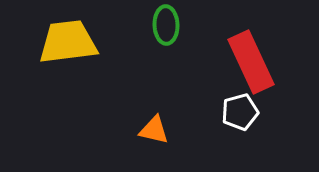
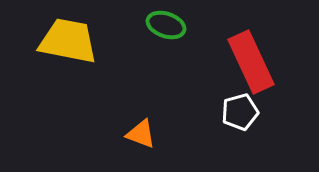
green ellipse: rotated 69 degrees counterclockwise
yellow trapezoid: moved 1 px up; rotated 18 degrees clockwise
orange triangle: moved 13 px left, 4 px down; rotated 8 degrees clockwise
